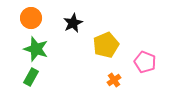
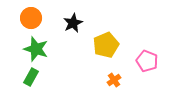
pink pentagon: moved 2 px right, 1 px up
